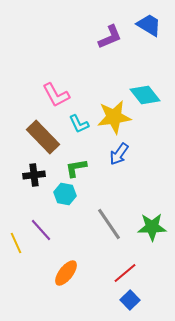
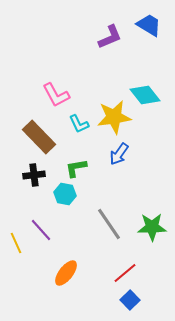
brown rectangle: moved 4 px left
